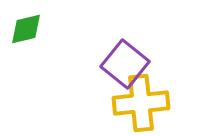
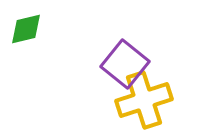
yellow cross: moved 3 px right, 3 px up; rotated 12 degrees counterclockwise
